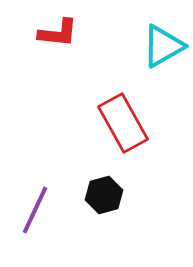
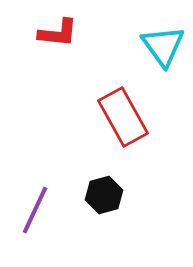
cyan triangle: rotated 36 degrees counterclockwise
red rectangle: moved 6 px up
